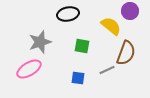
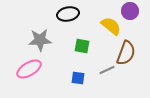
gray star: moved 2 px up; rotated 15 degrees clockwise
